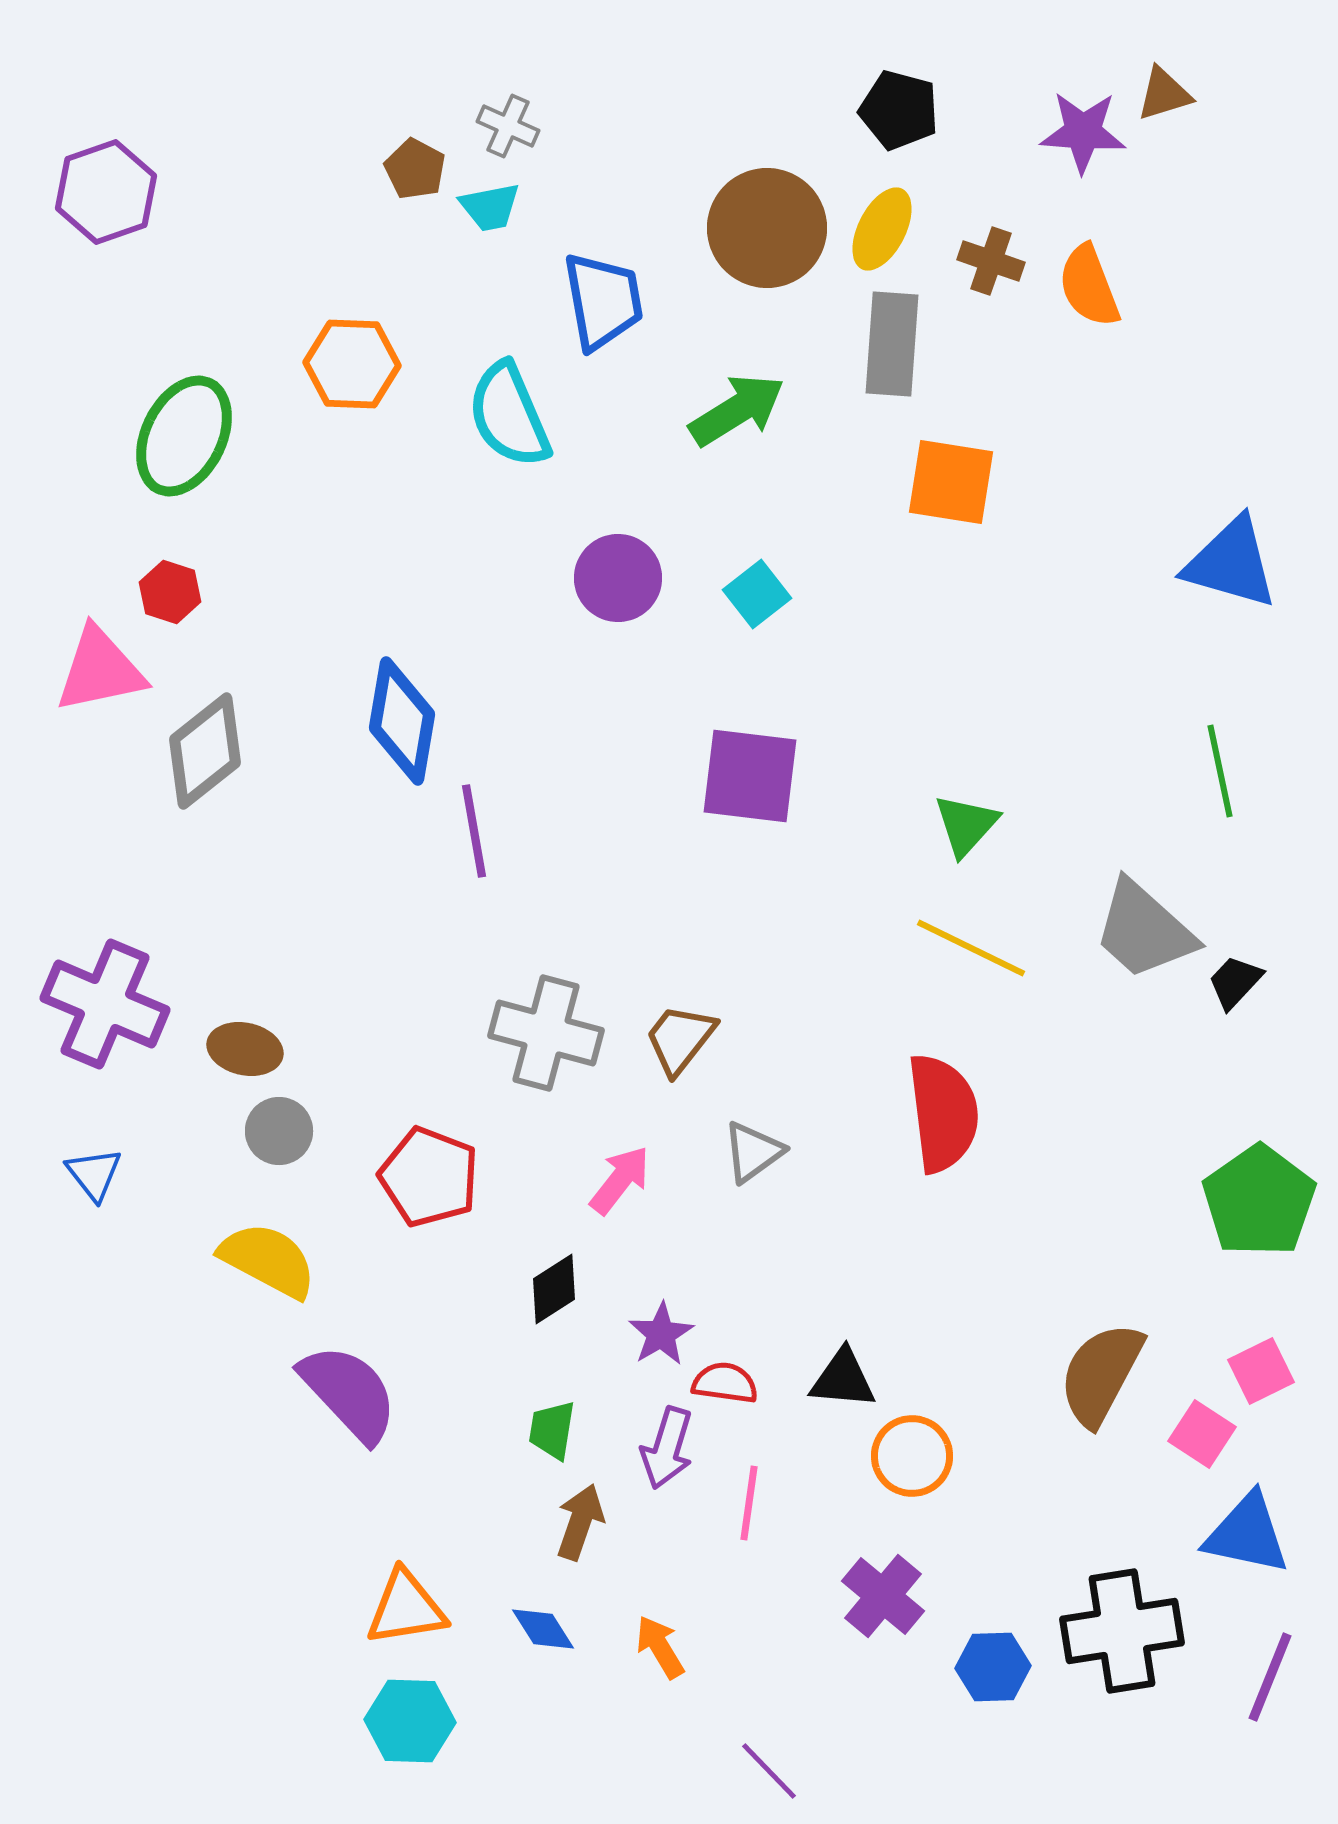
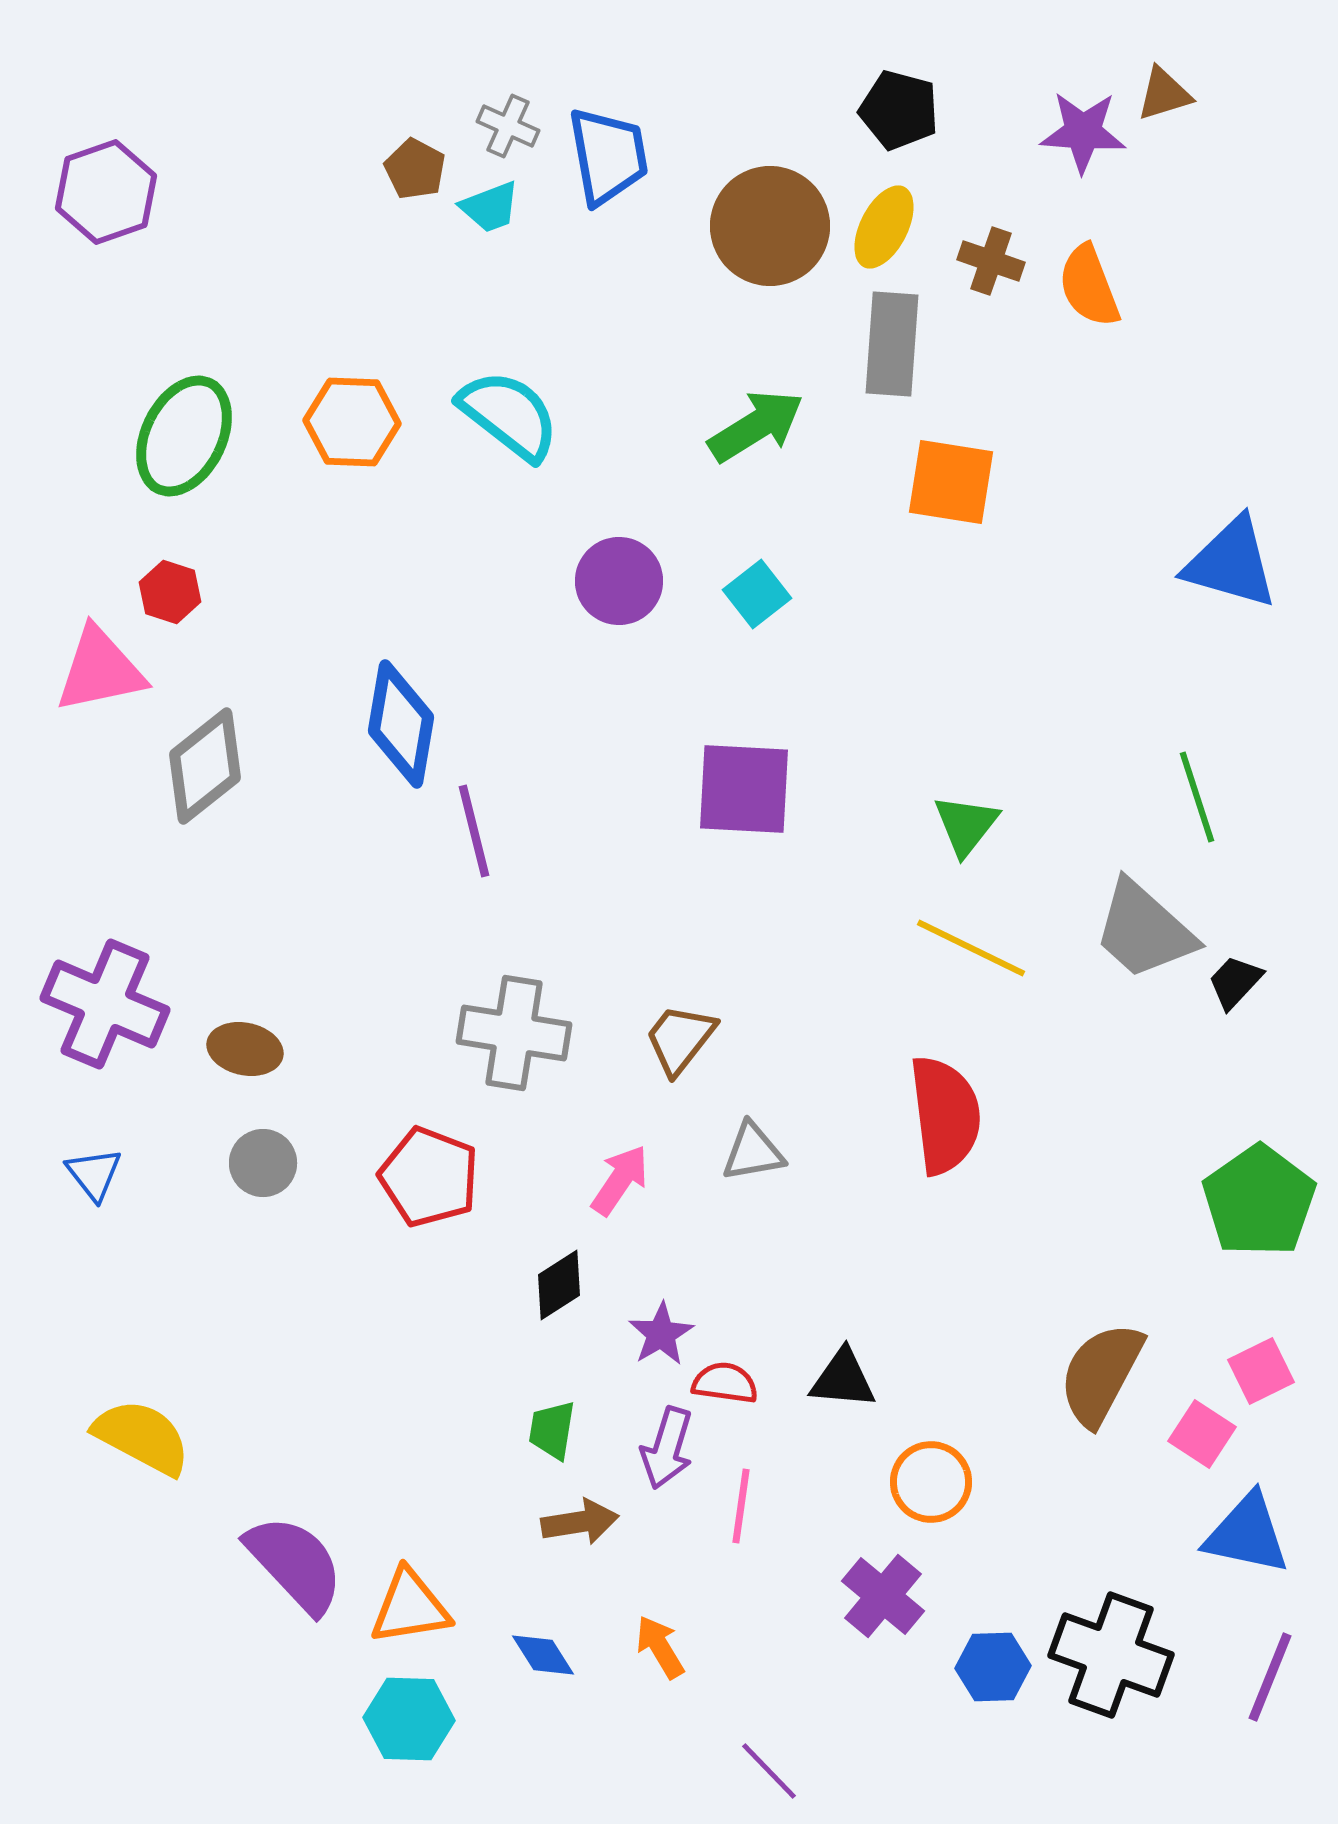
cyan trapezoid at (490, 207): rotated 10 degrees counterclockwise
brown circle at (767, 228): moved 3 px right, 2 px up
yellow ellipse at (882, 229): moved 2 px right, 2 px up
blue trapezoid at (603, 301): moved 5 px right, 145 px up
orange hexagon at (352, 364): moved 58 px down
green arrow at (737, 410): moved 19 px right, 16 px down
cyan semicircle at (509, 415): rotated 151 degrees clockwise
purple circle at (618, 578): moved 1 px right, 3 px down
blue diamond at (402, 721): moved 1 px left, 3 px down
gray diamond at (205, 751): moved 15 px down
green line at (1220, 771): moved 23 px left, 26 px down; rotated 6 degrees counterclockwise
purple square at (750, 776): moved 6 px left, 13 px down; rotated 4 degrees counterclockwise
green triangle at (966, 825): rotated 4 degrees counterclockwise
purple line at (474, 831): rotated 4 degrees counterclockwise
gray cross at (546, 1033): moved 32 px left; rotated 6 degrees counterclockwise
red semicircle at (943, 1113): moved 2 px right, 2 px down
gray circle at (279, 1131): moved 16 px left, 32 px down
gray triangle at (753, 1152): rotated 26 degrees clockwise
pink arrow at (620, 1180): rotated 4 degrees counterclockwise
yellow semicircle at (268, 1260): moved 126 px left, 177 px down
black diamond at (554, 1289): moved 5 px right, 4 px up
purple semicircle at (349, 1393): moved 54 px left, 171 px down
orange circle at (912, 1456): moved 19 px right, 26 px down
pink line at (749, 1503): moved 8 px left, 3 px down
brown arrow at (580, 1522): rotated 62 degrees clockwise
orange triangle at (406, 1608): moved 4 px right, 1 px up
blue diamond at (543, 1629): moved 26 px down
black cross at (1122, 1631): moved 11 px left, 24 px down; rotated 29 degrees clockwise
cyan hexagon at (410, 1721): moved 1 px left, 2 px up
